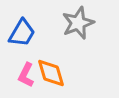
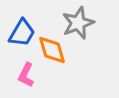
orange diamond: moved 1 px right, 23 px up
